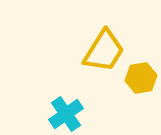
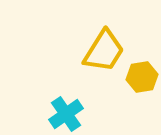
yellow hexagon: moved 1 px right, 1 px up
